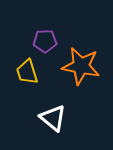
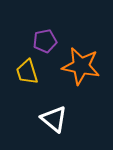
purple pentagon: rotated 10 degrees counterclockwise
white triangle: moved 1 px right, 1 px down
